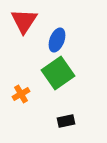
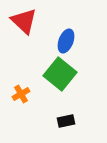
red triangle: rotated 20 degrees counterclockwise
blue ellipse: moved 9 px right, 1 px down
green square: moved 2 px right, 1 px down; rotated 16 degrees counterclockwise
